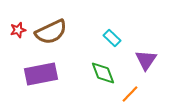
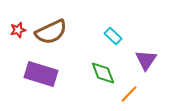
cyan rectangle: moved 1 px right, 2 px up
purple rectangle: rotated 28 degrees clockwise
orange line: moved 1 px left
